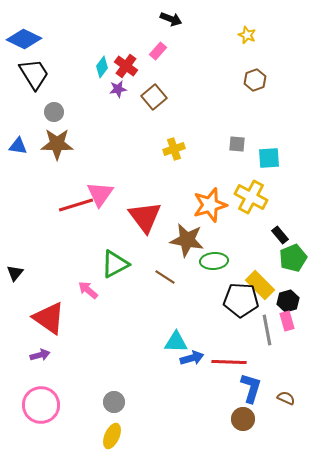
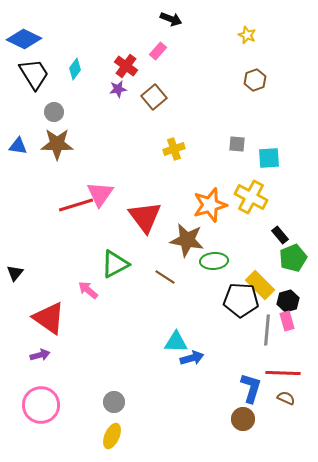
cyan diamond at (102, 67): moved 27 px left, 2 px down
gray line at (267, 330): rotated 16 degrees clockwise
red line at (229, 362): moved 54 px right, 11 px down
